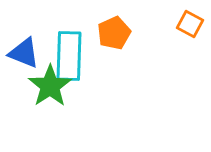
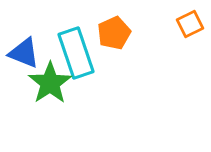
orange square: rotated 36 degrees clockwise
cyan rectangle: moved 7 px right, 3 px up; rotated 21 degrees counterclockwise
green star: moved 3 px up
